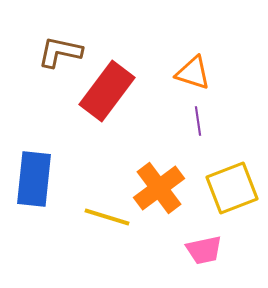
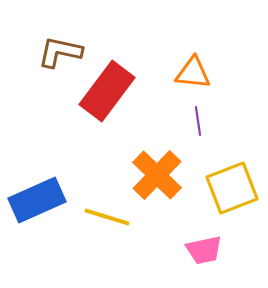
orange triangle: rotated 12 degrees counterclockwise
blue rectangle: moved 3 px right, 21 px down; rotated 60 degrees clockwise
orange cross: moved 2 px left, 13 px up; rotated 9 degrees counterclockwise
